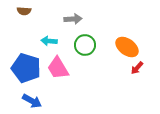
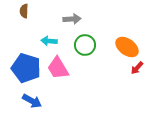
brown semicircle: rotated 88 degrees clockwise
gray arrow: moved 1 px left
